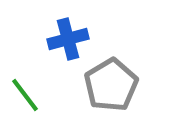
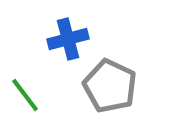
gray pentagon: moved 1 px left, 1 px down; rotated 16 degrees counterclockwise
